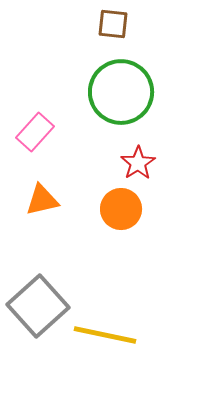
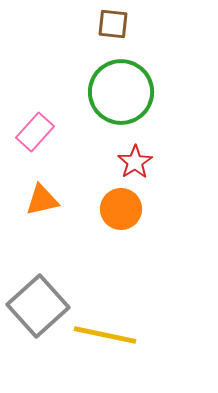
red star: moved 3 px left, 1 px up
